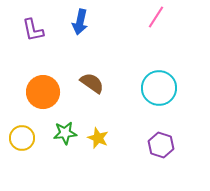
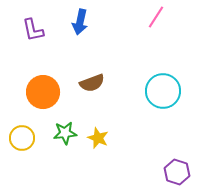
brown semicircle: rotated 125 degrees clockwise
cyan circle: moved 4 px right, 3 px down
purple hexagon: moved 16 px right, 27 px down
